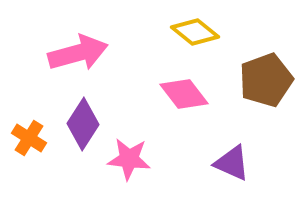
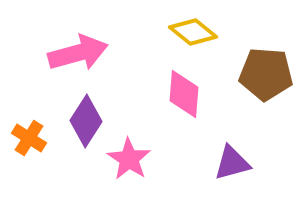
yellow diamond: moved 2 px left
brown pentagon: moved 6 px up; rotated 24 degrees clockwise
pink diamond: rotated 42 degrees clockwise
purple diamond: moved 3 px right, 3 px up
pink star: rotated 27 degrees clockwise
purple triangle: rotated 39 degrees counterclockwise
